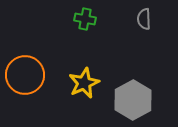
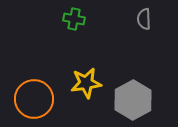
green cross: moved 11 px left
orange circle: moved 9 px right, 24 px down
yellow star: moved 2 px right; rotated 16 degrees clockwise
